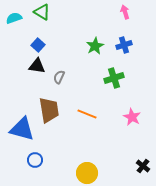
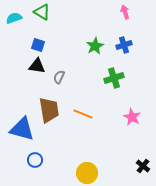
blue square: rotated 24 degrees counterclockwise
orange line: moved 4 px left
